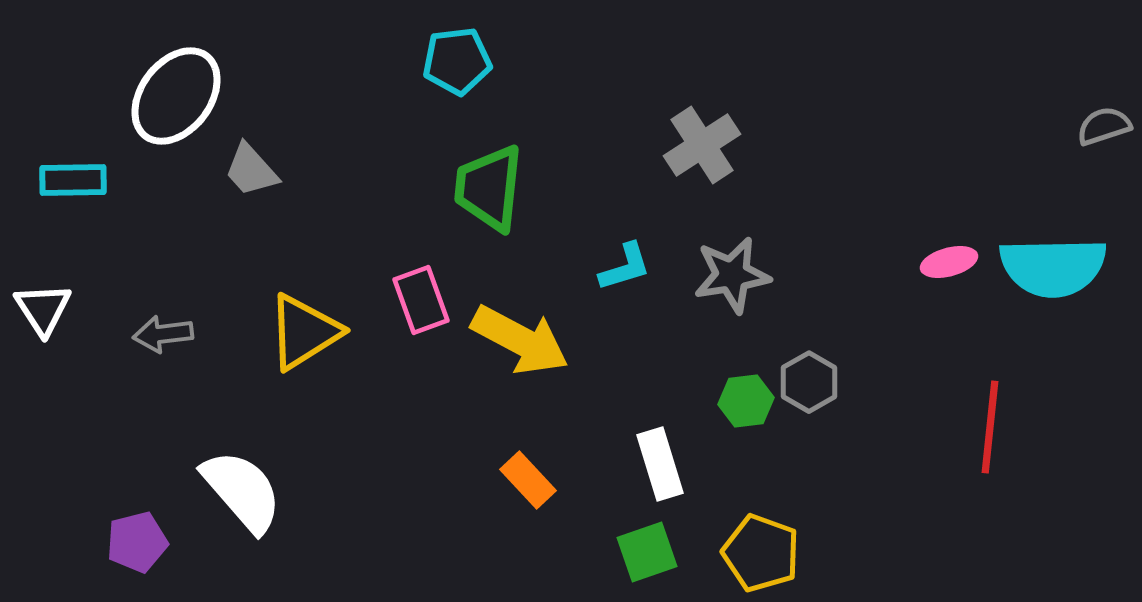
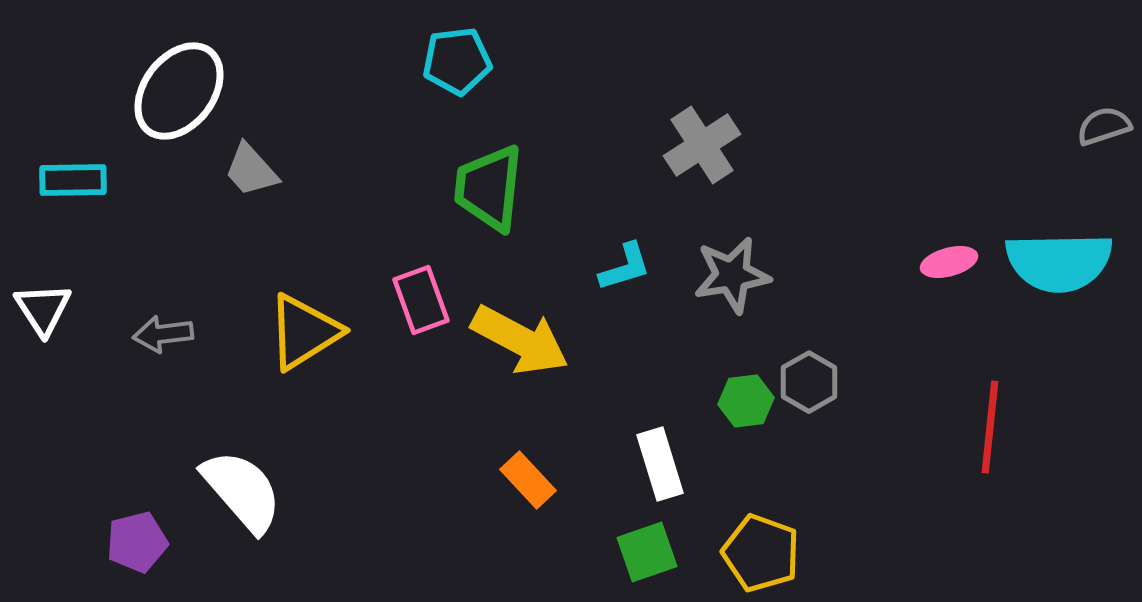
white ellipse: moved 3 px right, 5 px up
cyan semicircle: moved 6 px right, 5 px up
